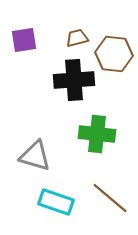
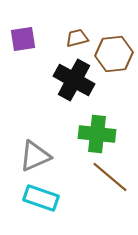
purple square: moved 1 px left, 1 px up
brown hexagon: rotated 12 degrees counterclockwise
black cross: rotated 33 degrees clockwise
gray triangle: rotated 40 degrees counterclockwise
brown line: moved 21 px up
cyan rectangle: moved 15 px left, 4 px up
